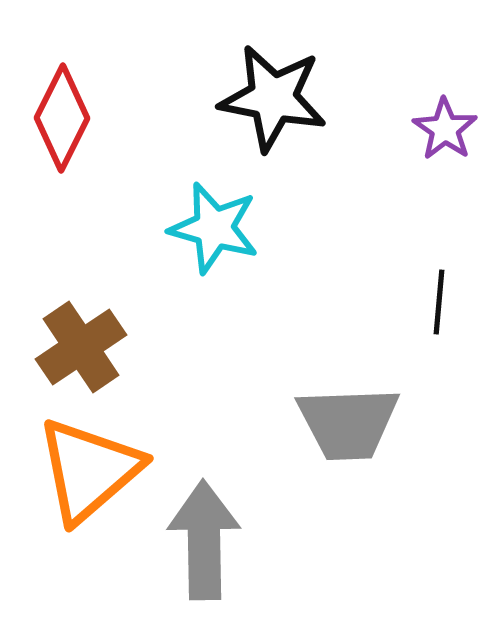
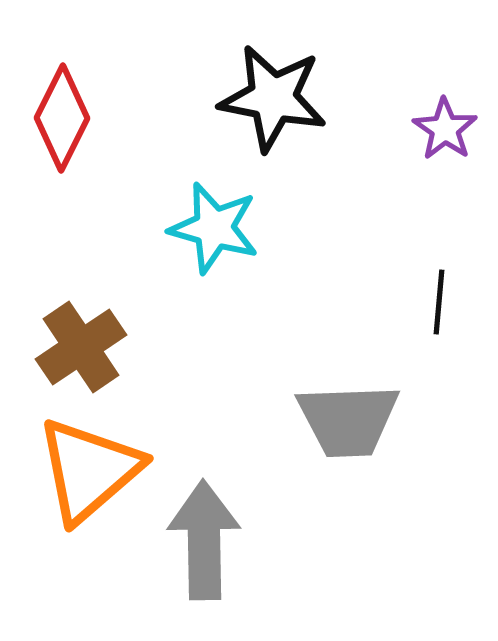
gray trapezoid: moved 3 px up
